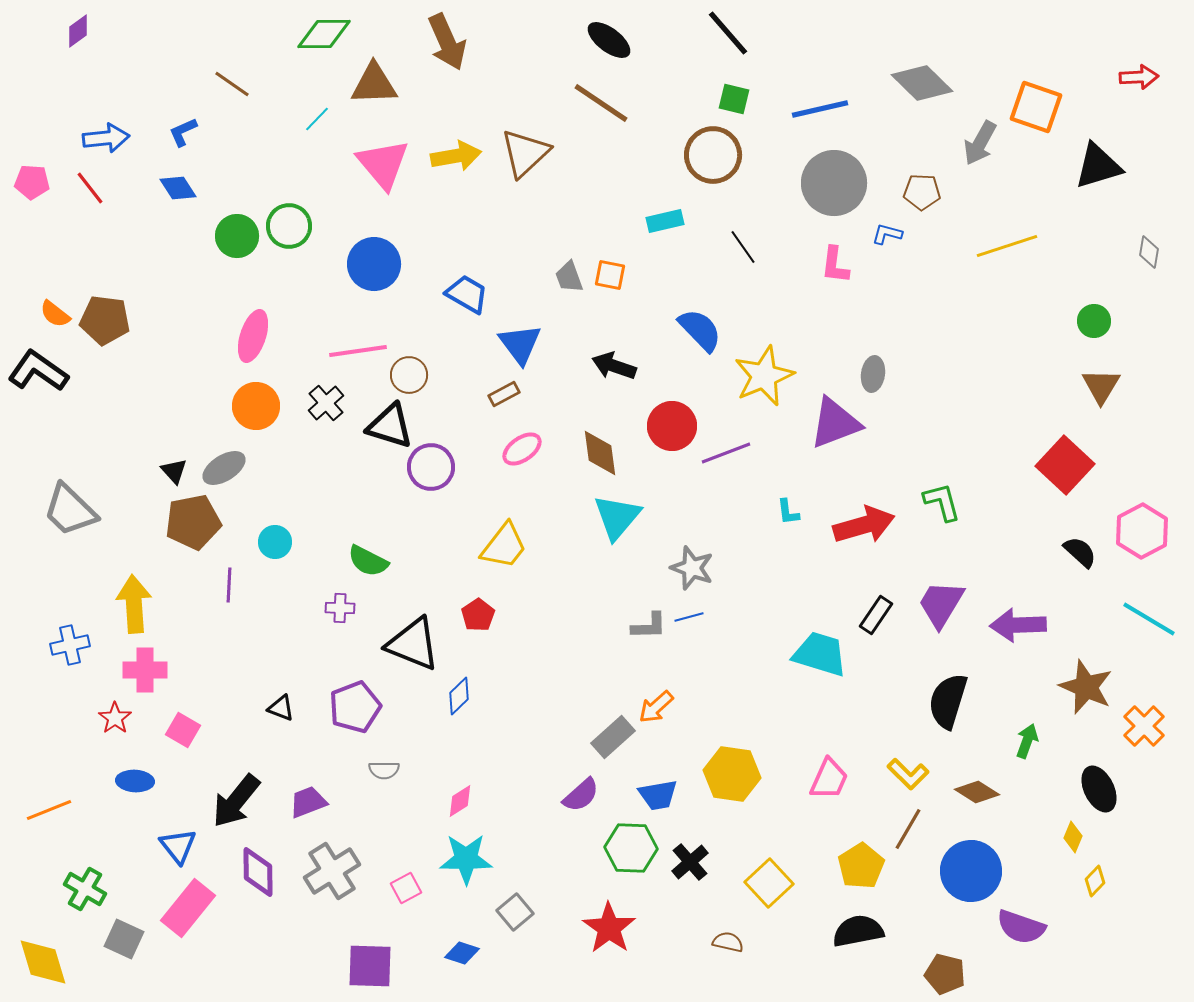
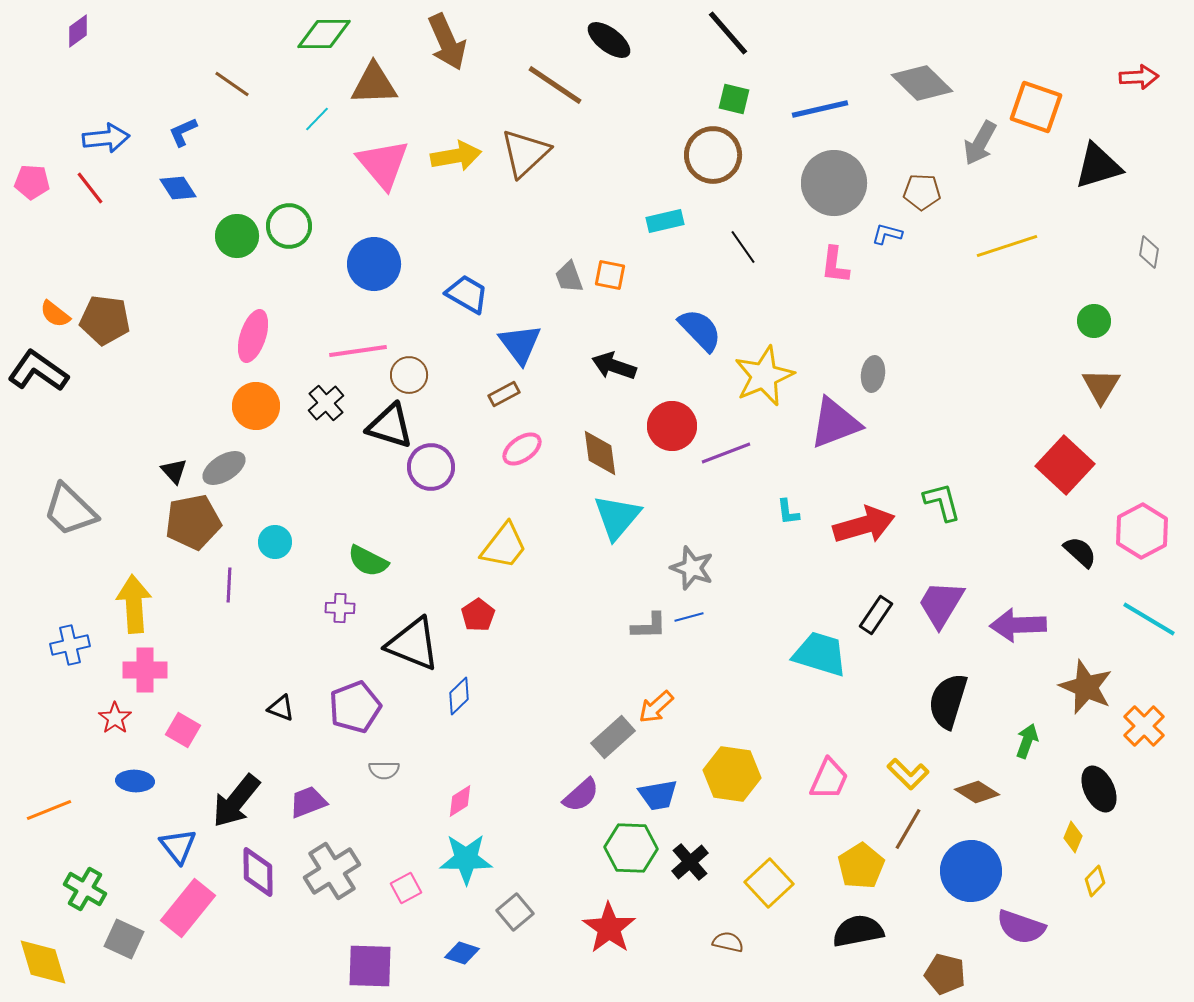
brown line at (601, 103): moved 46 px left, 18 px up
